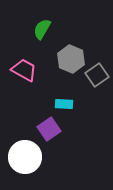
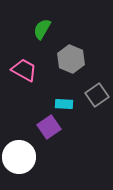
gray square: moved 20 px down
purple square: moved 2 px up
white circle: moved 6 px left
